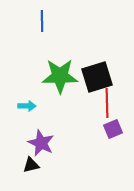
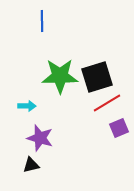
red line: rotated 60 degrees clockwise
purple square: moved 6 px right, 1 px up
purple star: moved 1 px left, 5 px up; rotated 8 degrees counterclockwise
